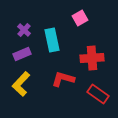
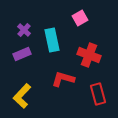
red cross: moved 3 px left, 3 px up; rotated 25 degrees clockwise
yellow L-shape: moved 1 px right, 12 px down
red rectangle: rotated 40 degrees clockwise
